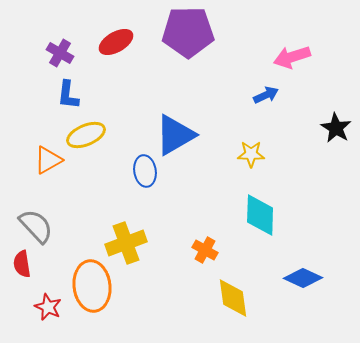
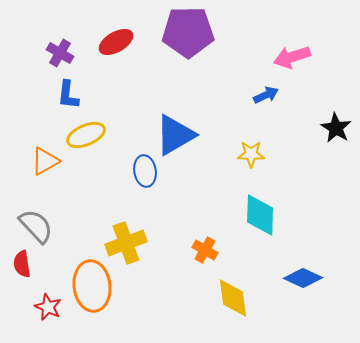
orange triangle: moved 3 px left, 1 px down
